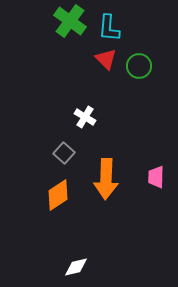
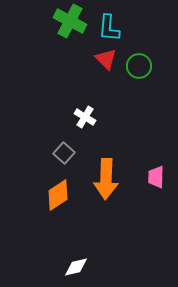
green cross: rotated 8 degrees counterclockwise
